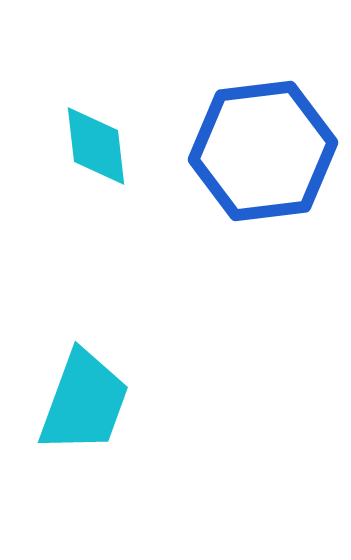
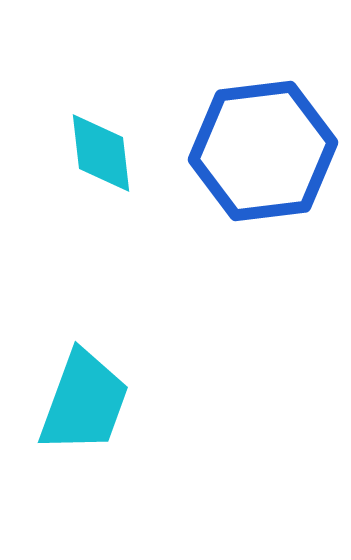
cyan diamond: moved 5 px right, 7 px down
